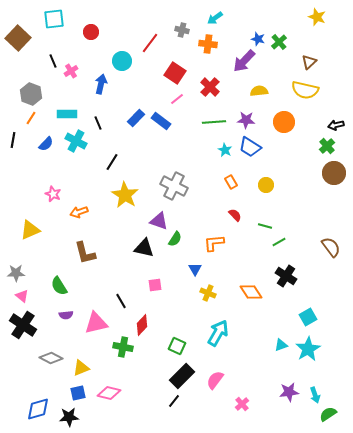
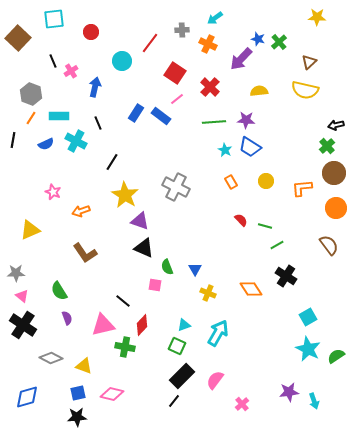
yellow star at (317, 17): rotated 18 degrees counterclockwise
gray cross at (182, 30): rotated 16 degrees counterclockwise
orange cross at (208, 44): rotated 18 degrees clockwise
purple arrow at (244, 61): moved 3 px left, 2 px up
blue arrow at (101, 84): moved 6 px left, 3 px down
cyan rectangle at (67, 114): moved 8 px left, 2 px down
blue rectangle at (136, 118): moved 5 px up; rotated 12 degrees counterclockwise
blue rectangle at (161, 121): moved 5 px up
orange circle at (284, 122): moved 52 px right, 86 px down
blue semicircle at (46, 144): rotated 21 degrees clockwise
yellow circle at (266, 185): moved 4 px up
gray cross at (174, 186): moved 2 px right, 1 px down
pink star at (53, 194): moved 2 px up
orange arrow at (79, 212): moved 2 px right, 1 px up
red semicircle at (235, 215): moved 6 px right, 5 px down
purple triangle at (159, 221): moved 19 px left
green semicircle at (175, 239): moved 8 px left, 28 px down; rotated 126 degrees clockwise
green line at (279, 242): moved 2 px left, 3 px down
orange L-shape at (214, 243): moved 88 px right, 55 px up
brown semicircle at (331, 247): moved 2 px left, 2 px up
black triangle at (144, 248): rotated 10 degrees clockwise
brown L-shape at (85, 253): rotated 20 degrees counterclockwise
pink square at (155, 285): rotated 16 degrees clockwise
green semicircle at (59, 286): moved 5 px down
orange diamond at (251, 292): moved 3 px up
black line at (121, 301): moved 2 px right; rotated 21 degrees counterclockwise
purple semicircle at (66, 315): moved 1 px right, 3 px down; rotated 104 degrees counterclockwise
pink triangle at (96, 323): moved 7 px right, 2 px down
cyan triangle at (281, 345): moved 97 px left, 20 px up
green cross at (123, 347): moved 2 px right
cyan star at (308, 349): rotated 15 degrees counterclockwise
yellow triangle at (81, 368): moved 3 px right, 2 px up; rotated 42 degrees clockwise
pink diamond at (109, 393): moved 3 px right, 1 px down
cyan arrow at (315, 395): moved 1 px left, 6 px down
blue diamond at (38, 409): moved 11 px left, 12 px up
green semicircle at (328, 414): moved 8 px right, 58 px up
black star at (69, 417): moved 8 px right
